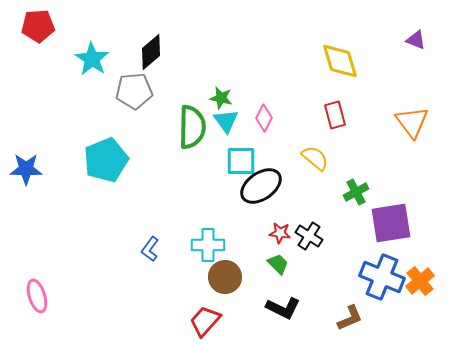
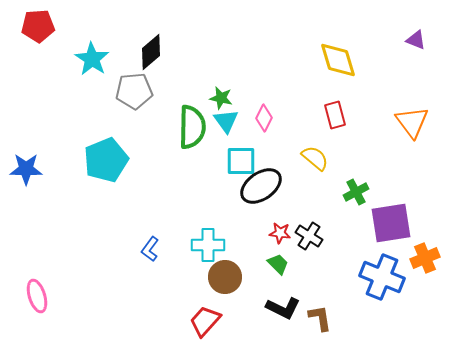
yellow diamond: moved 2 px left, 1 px up
orange cross: moved 5 px right, 23 px up; rotated 16 degrees clockwise
brown L-shape: moved 30 px left; rotated 76 degrees counterclockwise
